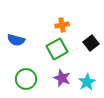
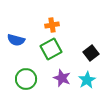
orange cross: moved 10 px left
black square: moved 10 px down
green square: moved 6 px left
cyan star: moved 2 px up
